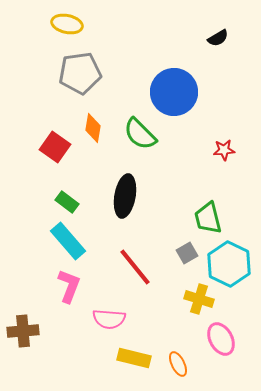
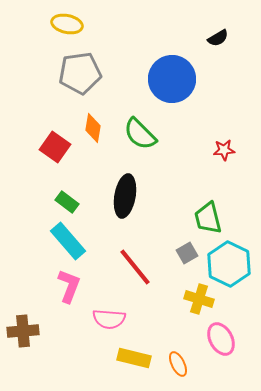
blue circle: moved 2 px left, 13 px up
